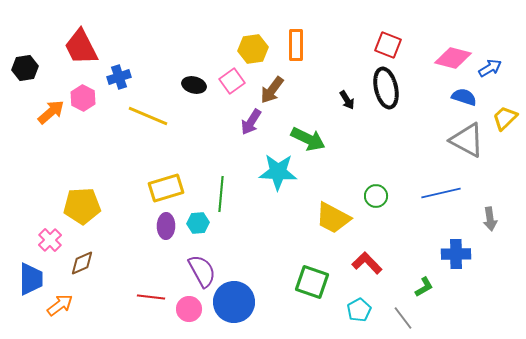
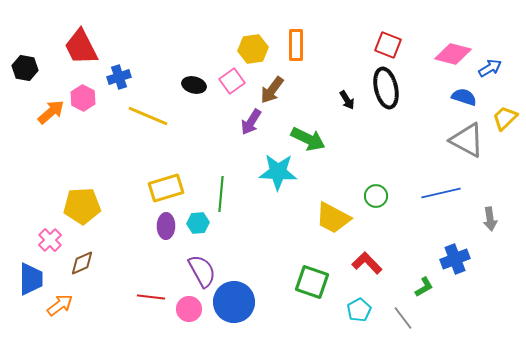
pink diamond at (453, 58): moved 4 px up
black hexagon at (25, 68): rotated 20 degrees clockwise
blue cross at (456, 254): moved 1 px left, 5 px down; rotated 20 degrees counterclockwise
